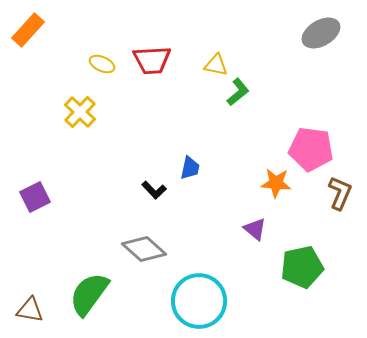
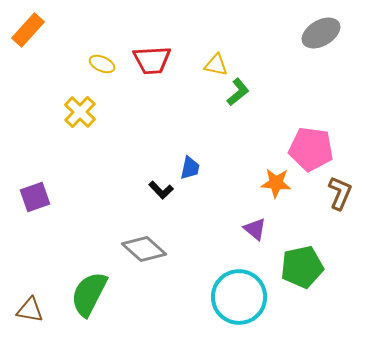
black L-shape: moved 7 px right
purple square: rotated 8 degrees clockwise
green semicircle: rotated 9 degrees counterclockwise
cyan circle: moved 40 px right, 4 px up
